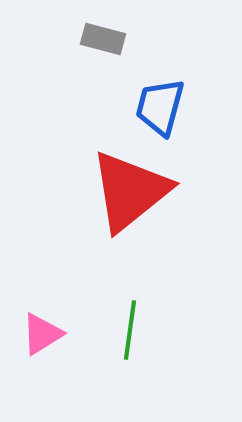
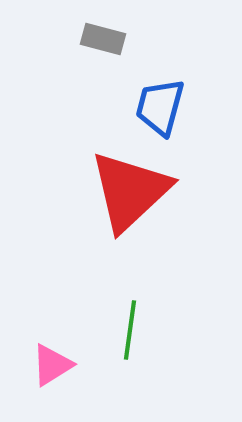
red triangle: rotated 4 degrees counterclockwise
pink triangle: moved 10 px right, 31 px down
